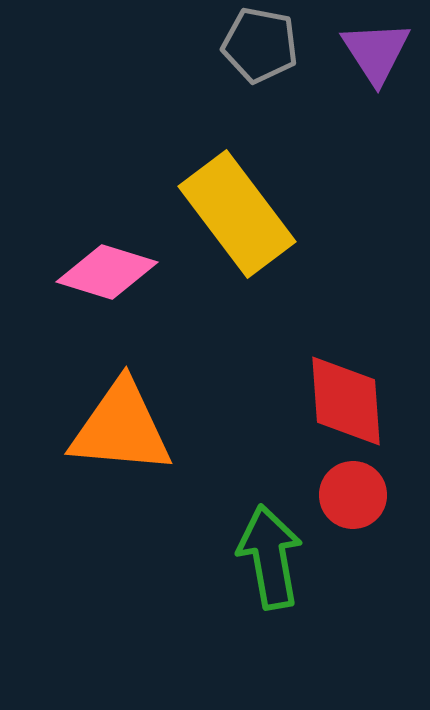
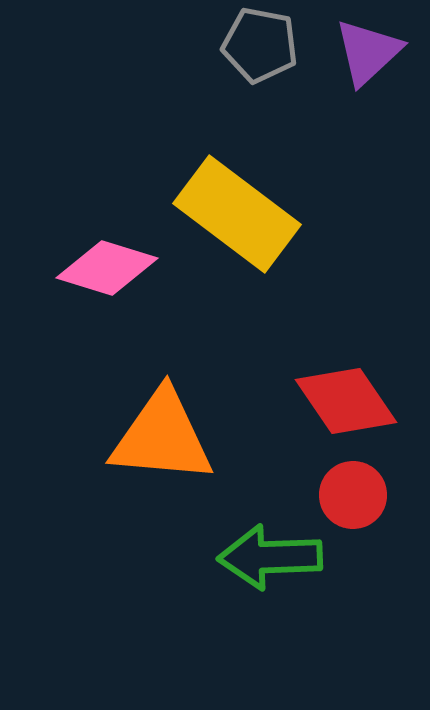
purple triangle: moved 8 px left; rotated 20 degrees clockwise
yellow rectangle: rotated 16 degrees counterclockwise
pink diamond: moved 4 px up
red diamond: rotated 30 degrees counterclockwise
orange triangle: moved 41 px right, 9 px down
green arrow: rotated 82 degrees counterclockwise
